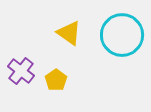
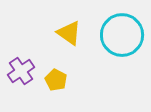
purple cross: rotated 16 degrees clockwise
yellow pentagon: rotated 10 degrees counterclockwise
